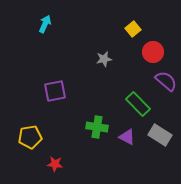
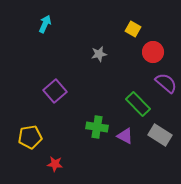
yellow square: rotated 21 degrees counterclockwise
gray star: moved 5 px left, 5 px up
purple semicircle: moved 2 px down
purple square: rotated 30 degrees counterclockwise
purple triangle: moved 2 px left, 1 px up
